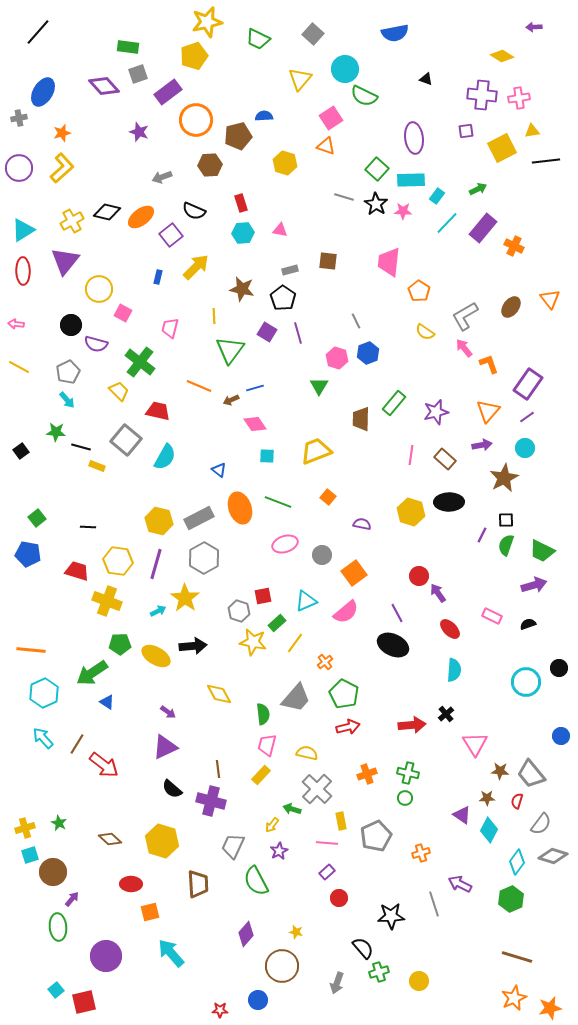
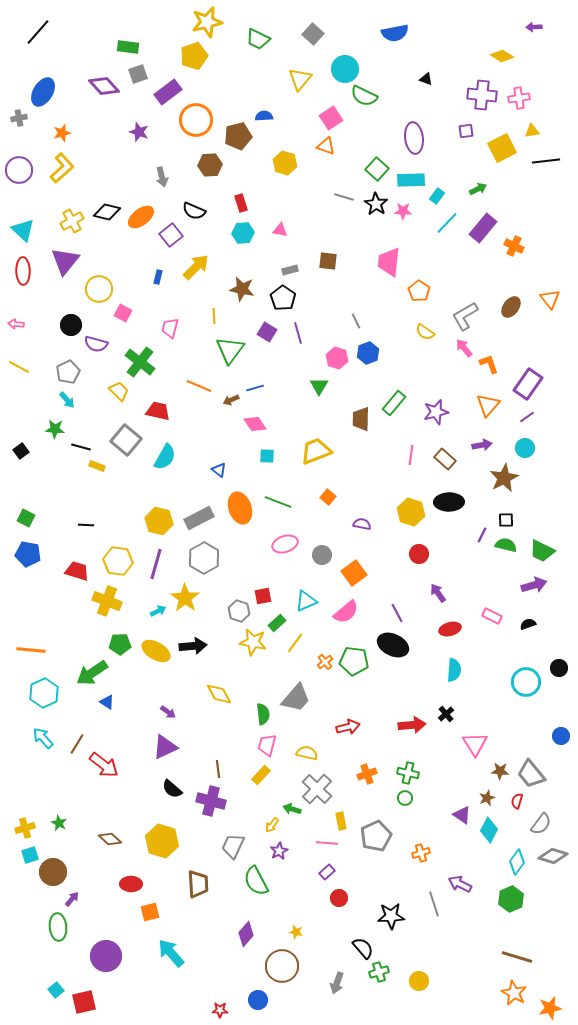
purple circle at (19, 168): moved 2 px down
gray arrow at (162, 177): rotated 84 degrees counterclockwise
cyan triangle at (23, 230): rotated 45 degrees counterclockwise
orange triangle at (488, 411): moved 6 px up
green star at (56, 432): moved 1 px left, 3 px up
green square at (37, 518): moved 11 px left; rotated 24 degrees counterclockwise
black line at (88, 527): moved 2 px left, 2 px up
green semicircle at (506, 545): rotated 85 degrees clockwise
red circle at (419, 576): moved 22 px up
red ellipse at (450, 629): rotated 60 degrees counterclockwise
yellow ellipse at (156, 656): moved 5 px up
green pentagon at (344, 694): moved 10 px right, 33 px up; rotated 20 degrees counterclockwise
brown star at (487, 798): rotated 21 degrees counterclockwise
orange star at (514, 998): moved 5 px up; rotated 20 degrees counterclockwise
